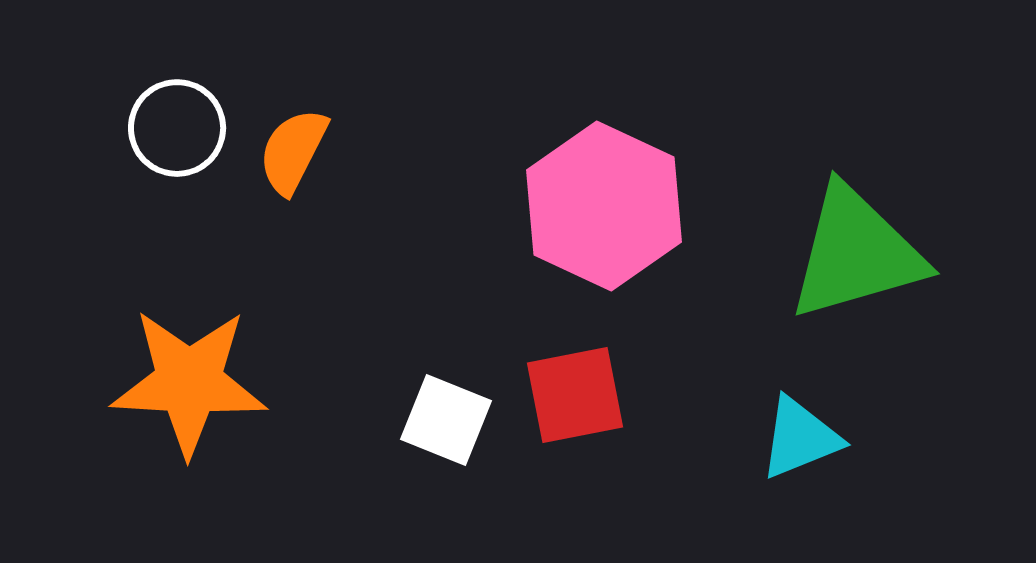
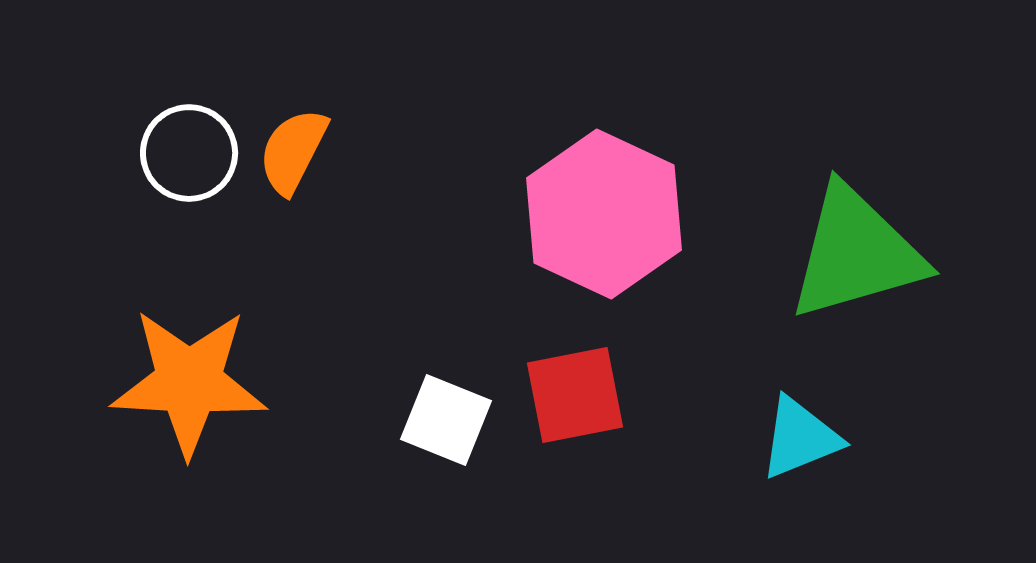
white circle: moved 12 px right, 25 px down
pink hexagon: moved 8 px down
